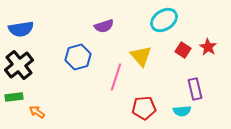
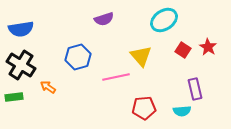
purple semicircle: moved 7 px up
black cross: moved 2 px right; rotated 20 degrees counterclockwise
pink line: rotated 60 degrees clockwise
orange arrow: moved 11 px right, 25 px up
